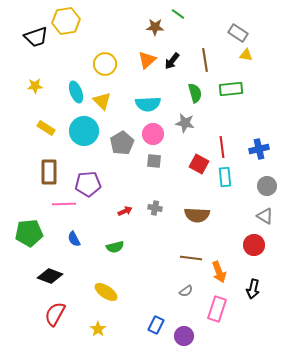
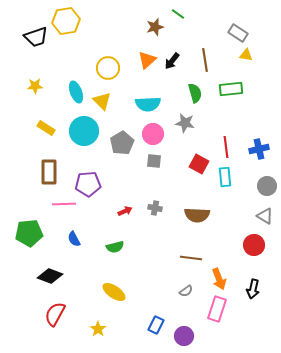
brown star at (155, 27): rotated 18 degrees counterclockwise
yellow circle at (105, 64): moved 3 px right, 4 px down
red line at (222, 147): moved 4 px right
orange arrow at (219, 272): moved 7 px down
yellow ellipse at (106, 292): moved 8 px right
